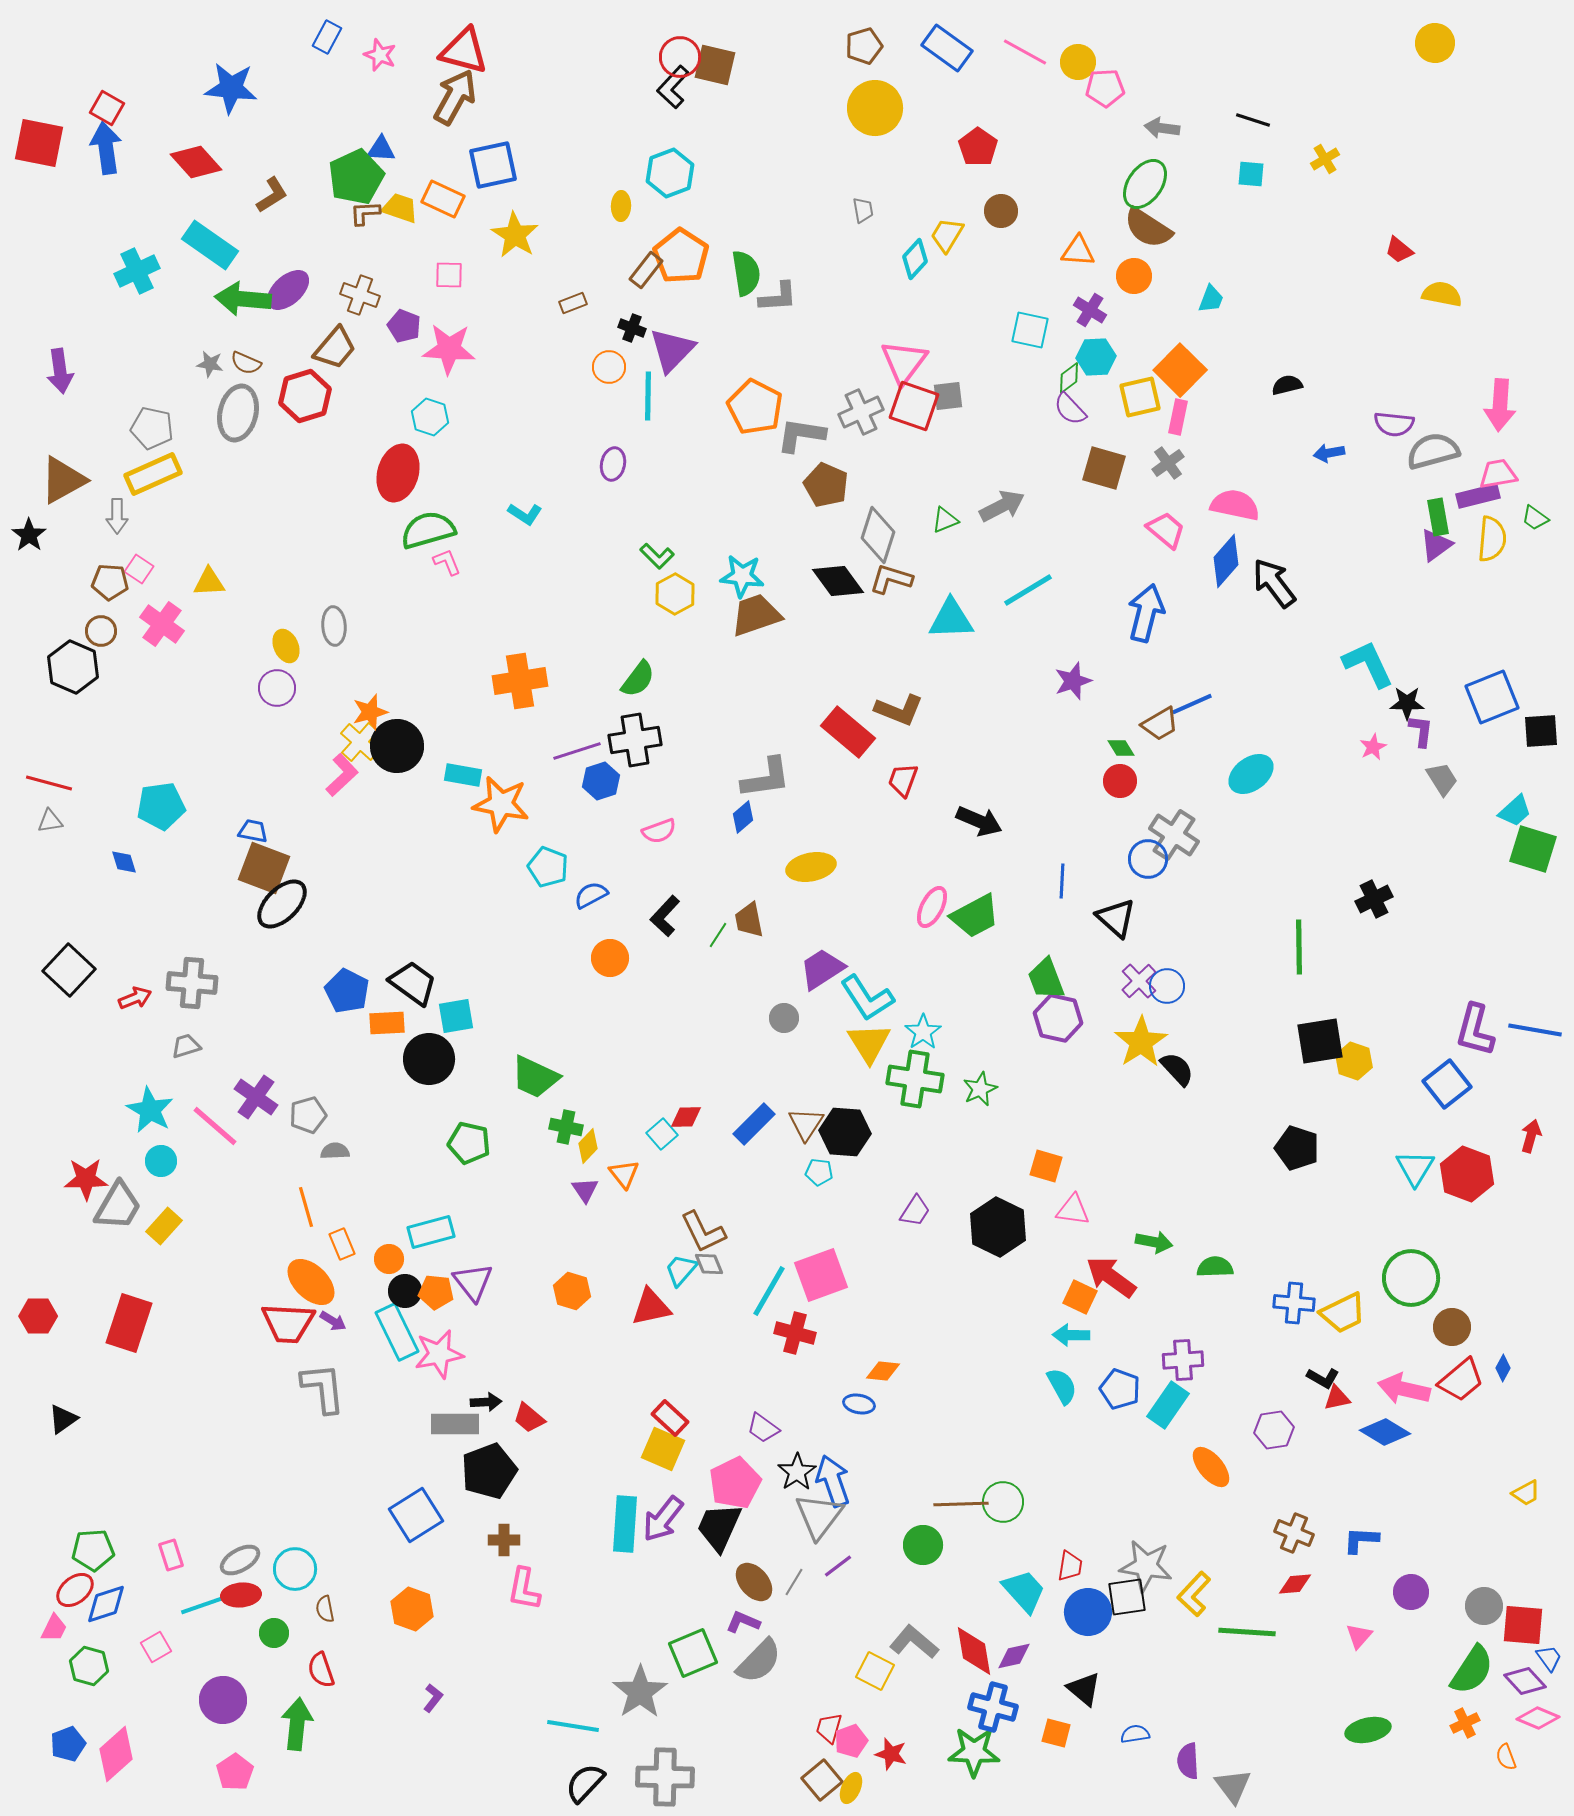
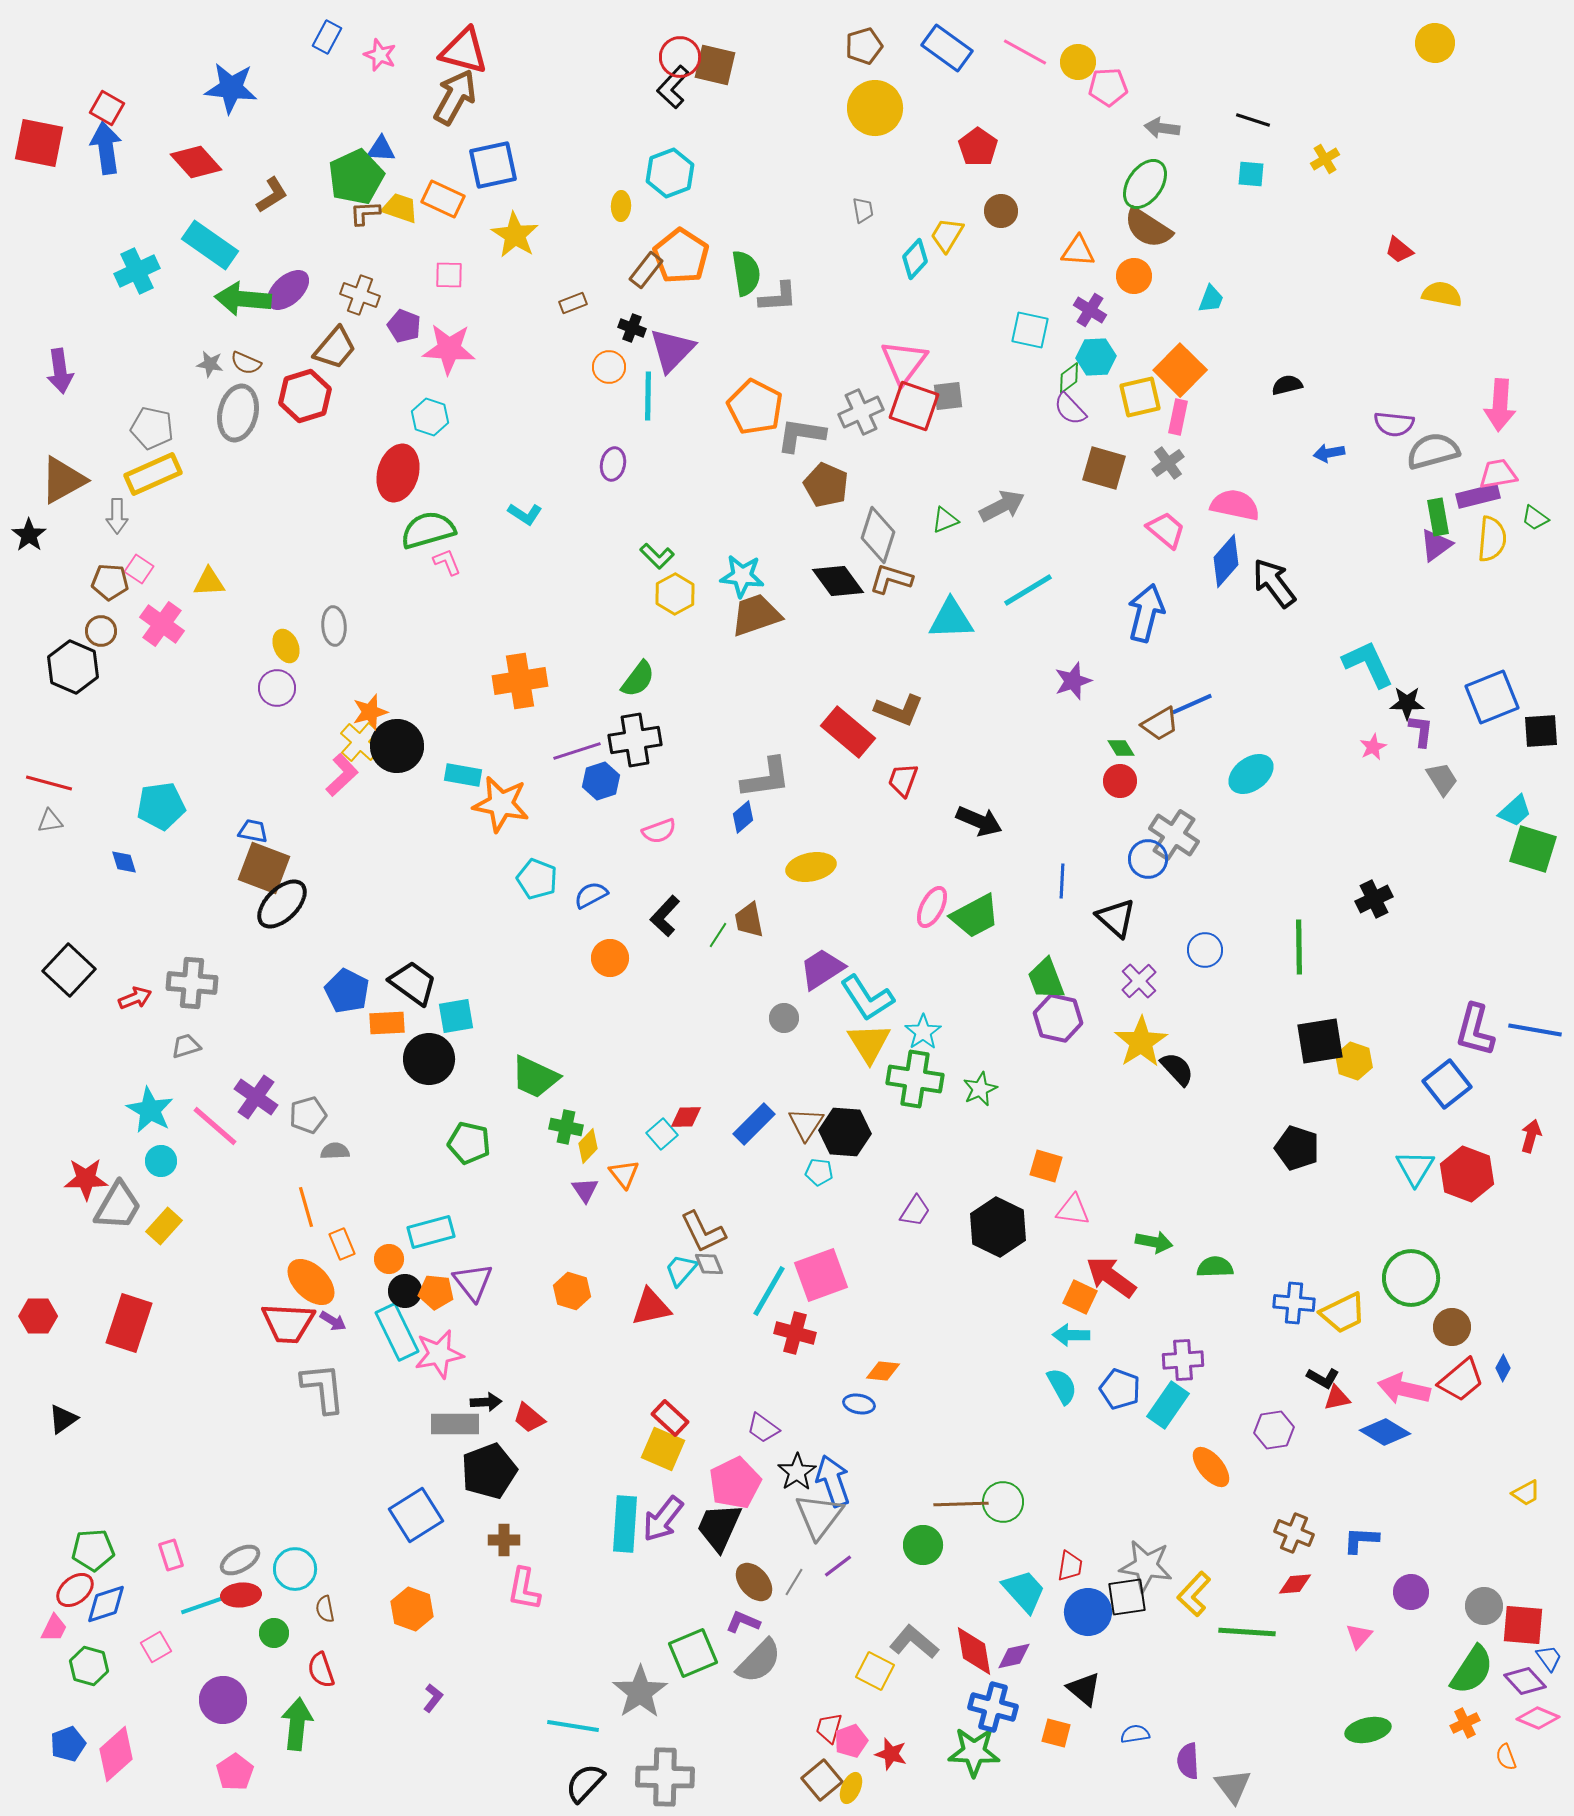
pink pentagon at (1105, 88): moved 3 px right, 1 px up
cyan pentagon at (548, 867): moved 11 px left, 12 px down
blue circle at (1167, 986): moved 38 px right, 36 px up
